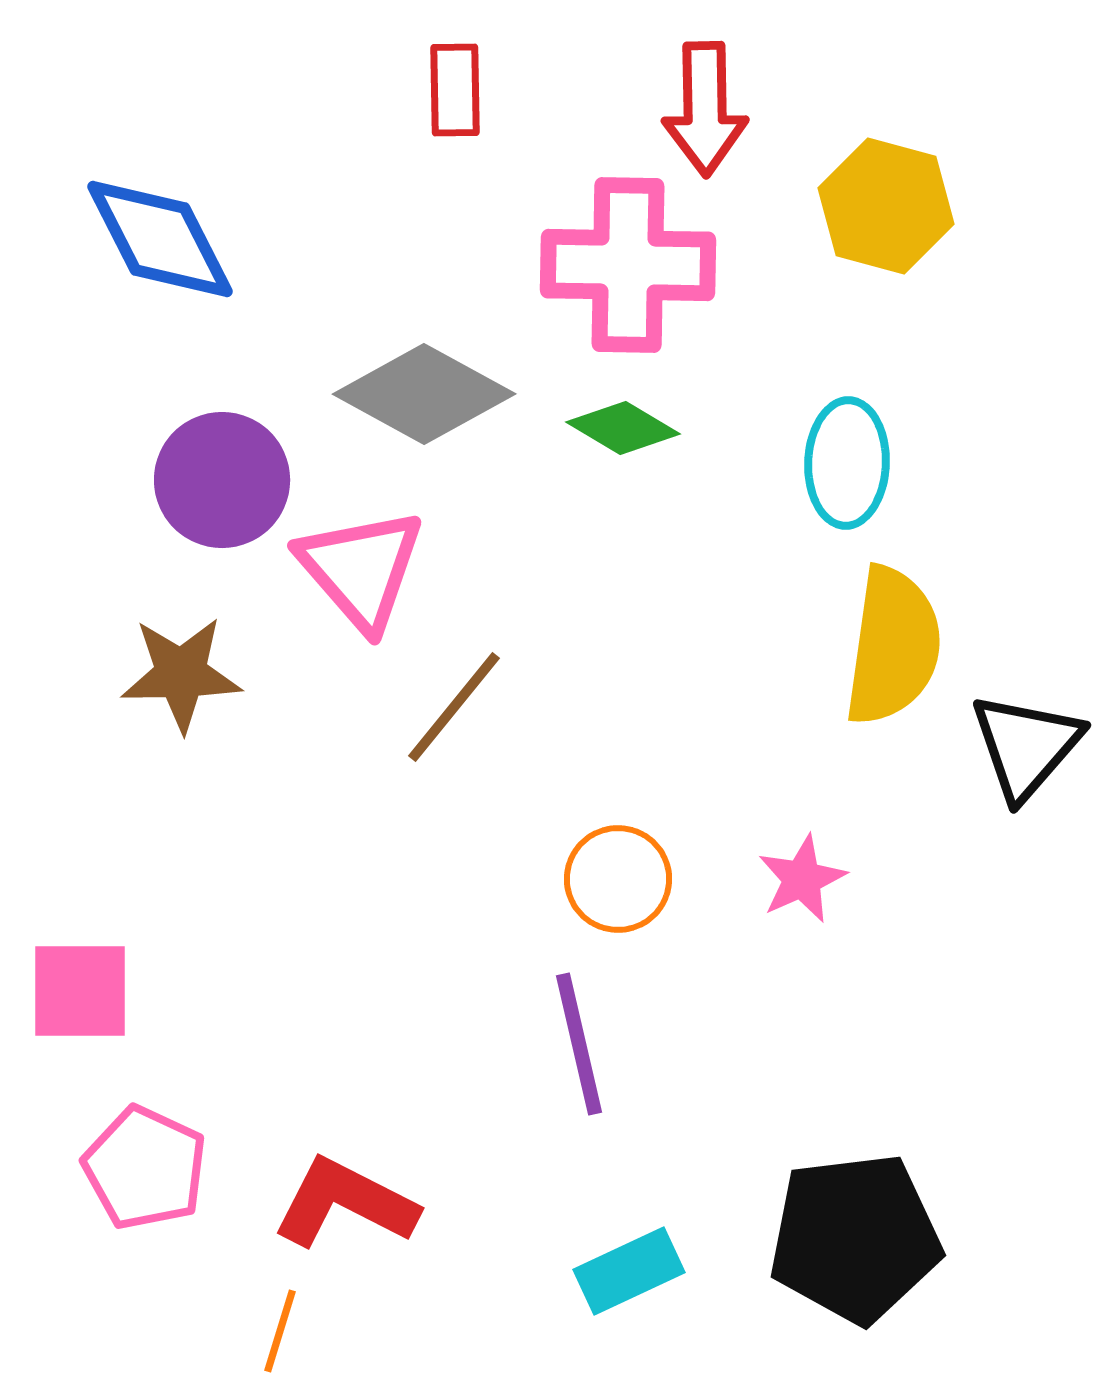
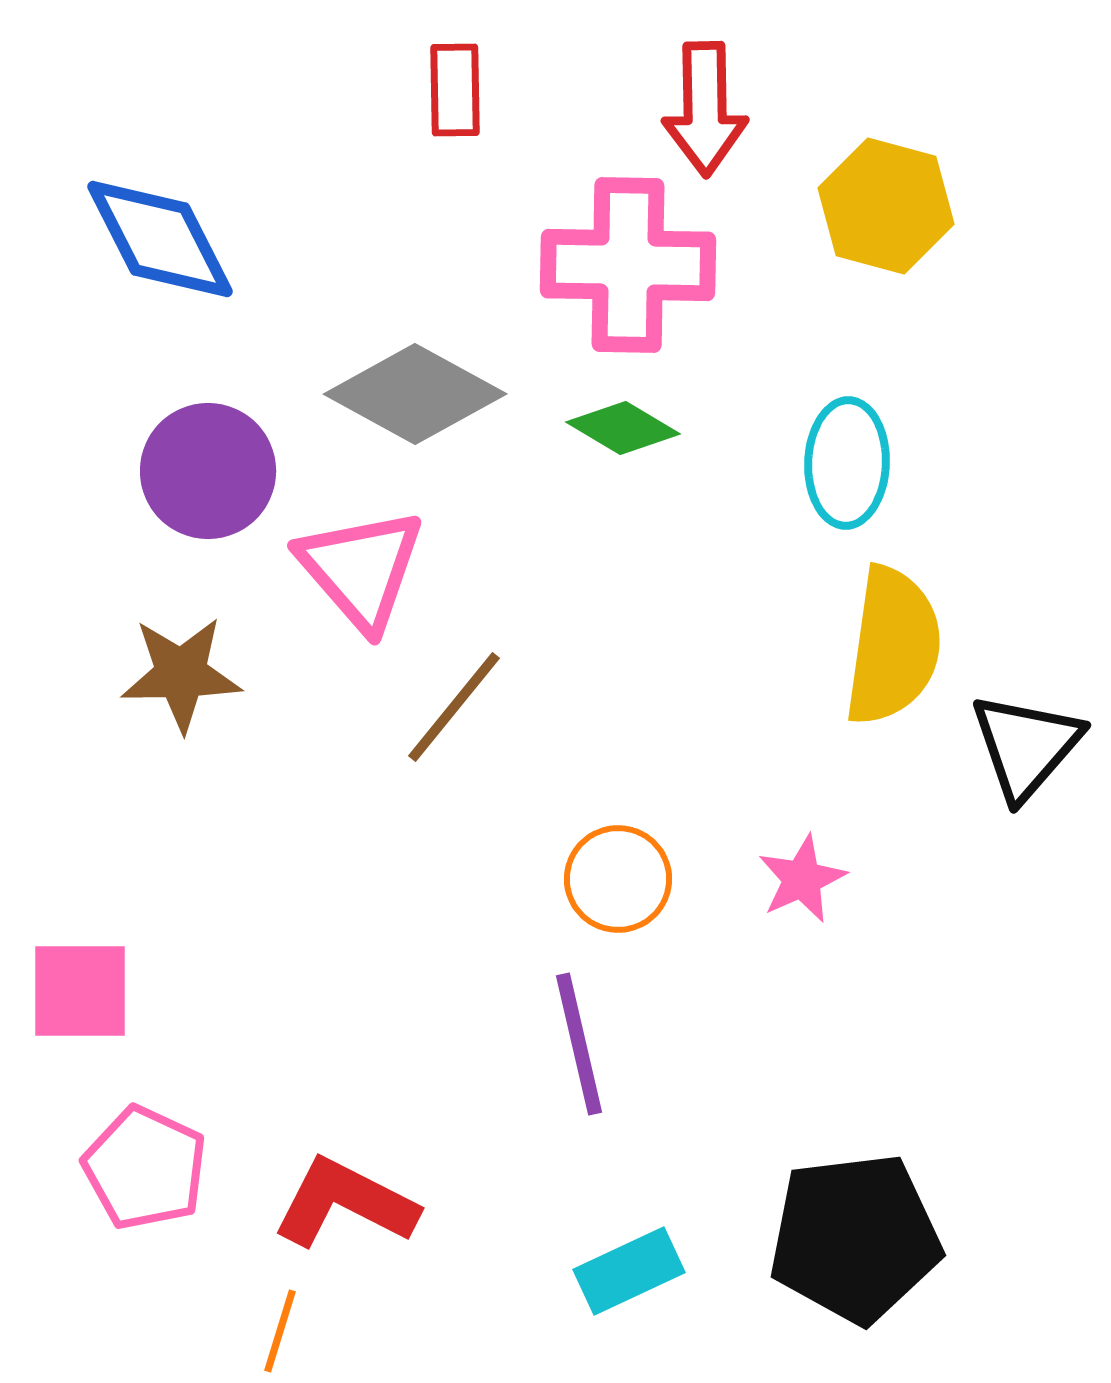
gray diamond: moved 9 px left
purple circle: moved 14 px left, 9 px up
